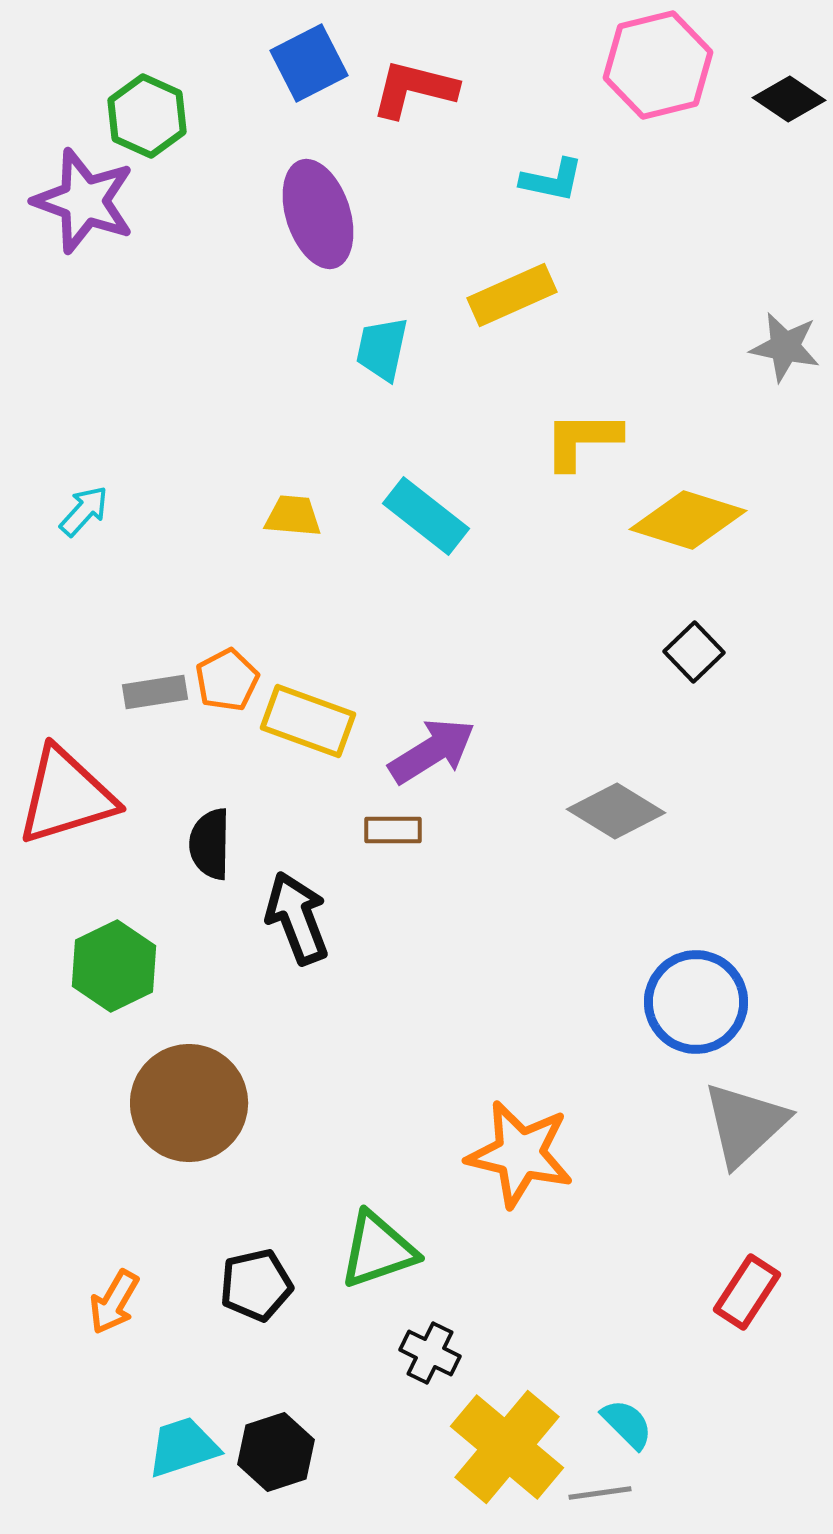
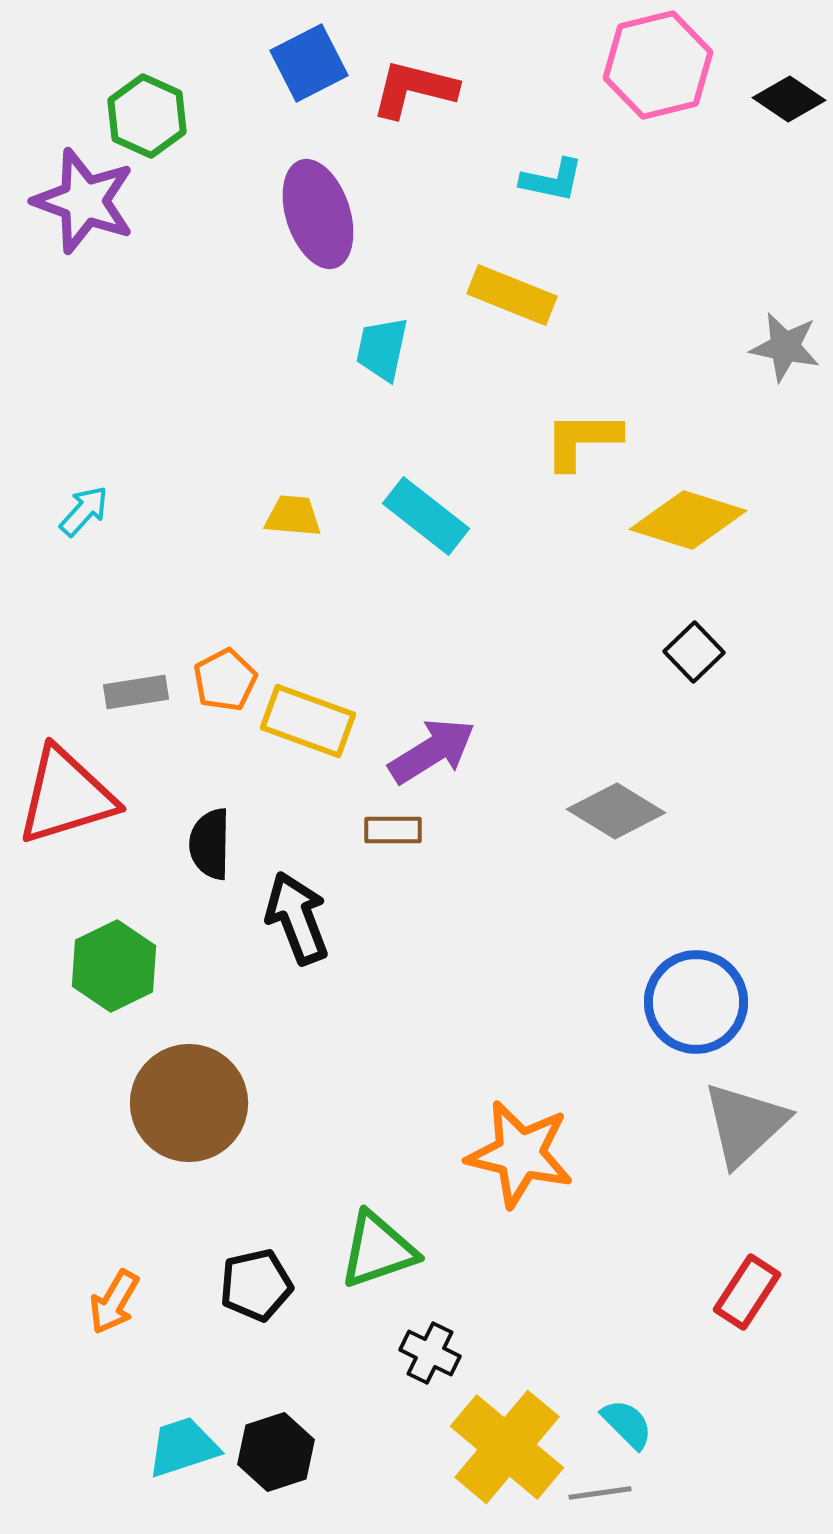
yellow rectangle at (512, 295): rotated 46 degrees clockwise
orange pentagon at (227, 680): moved 2 px left
gray rectangle at (155, 692): moved 19 px left
